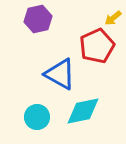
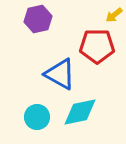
yellow arrow: moved 1 px right, 3 px up
red pentagon: rotated 24 degrees clockwise
cyan diamond: moved 3 px left, 1 px down
